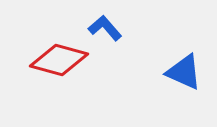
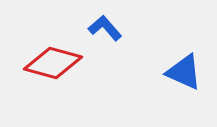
red diamond: moved 6 px left, 3 px down
